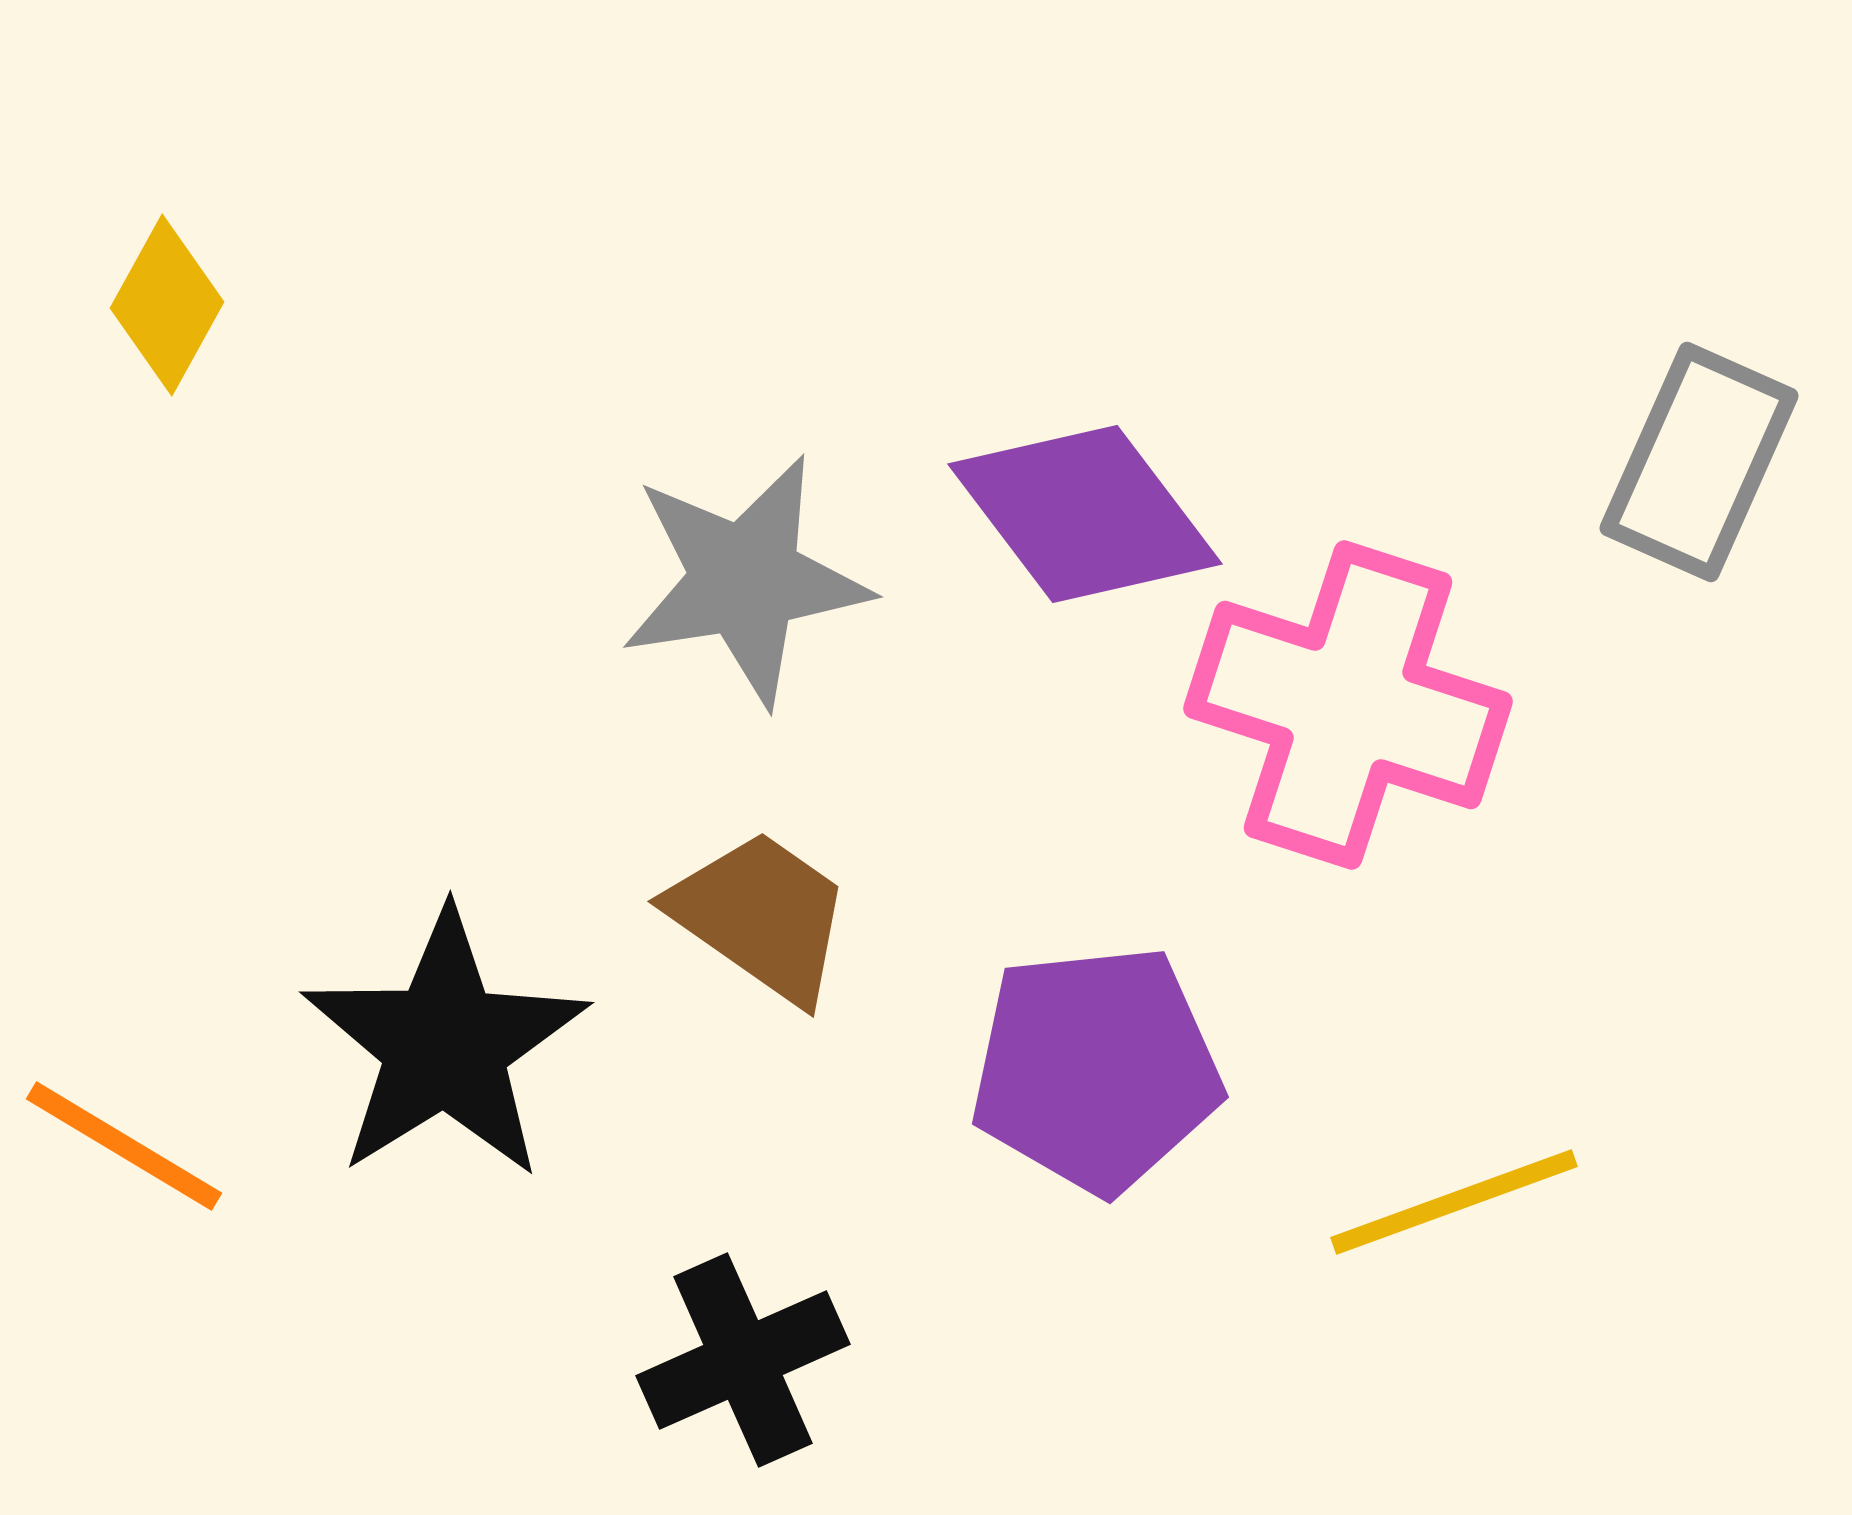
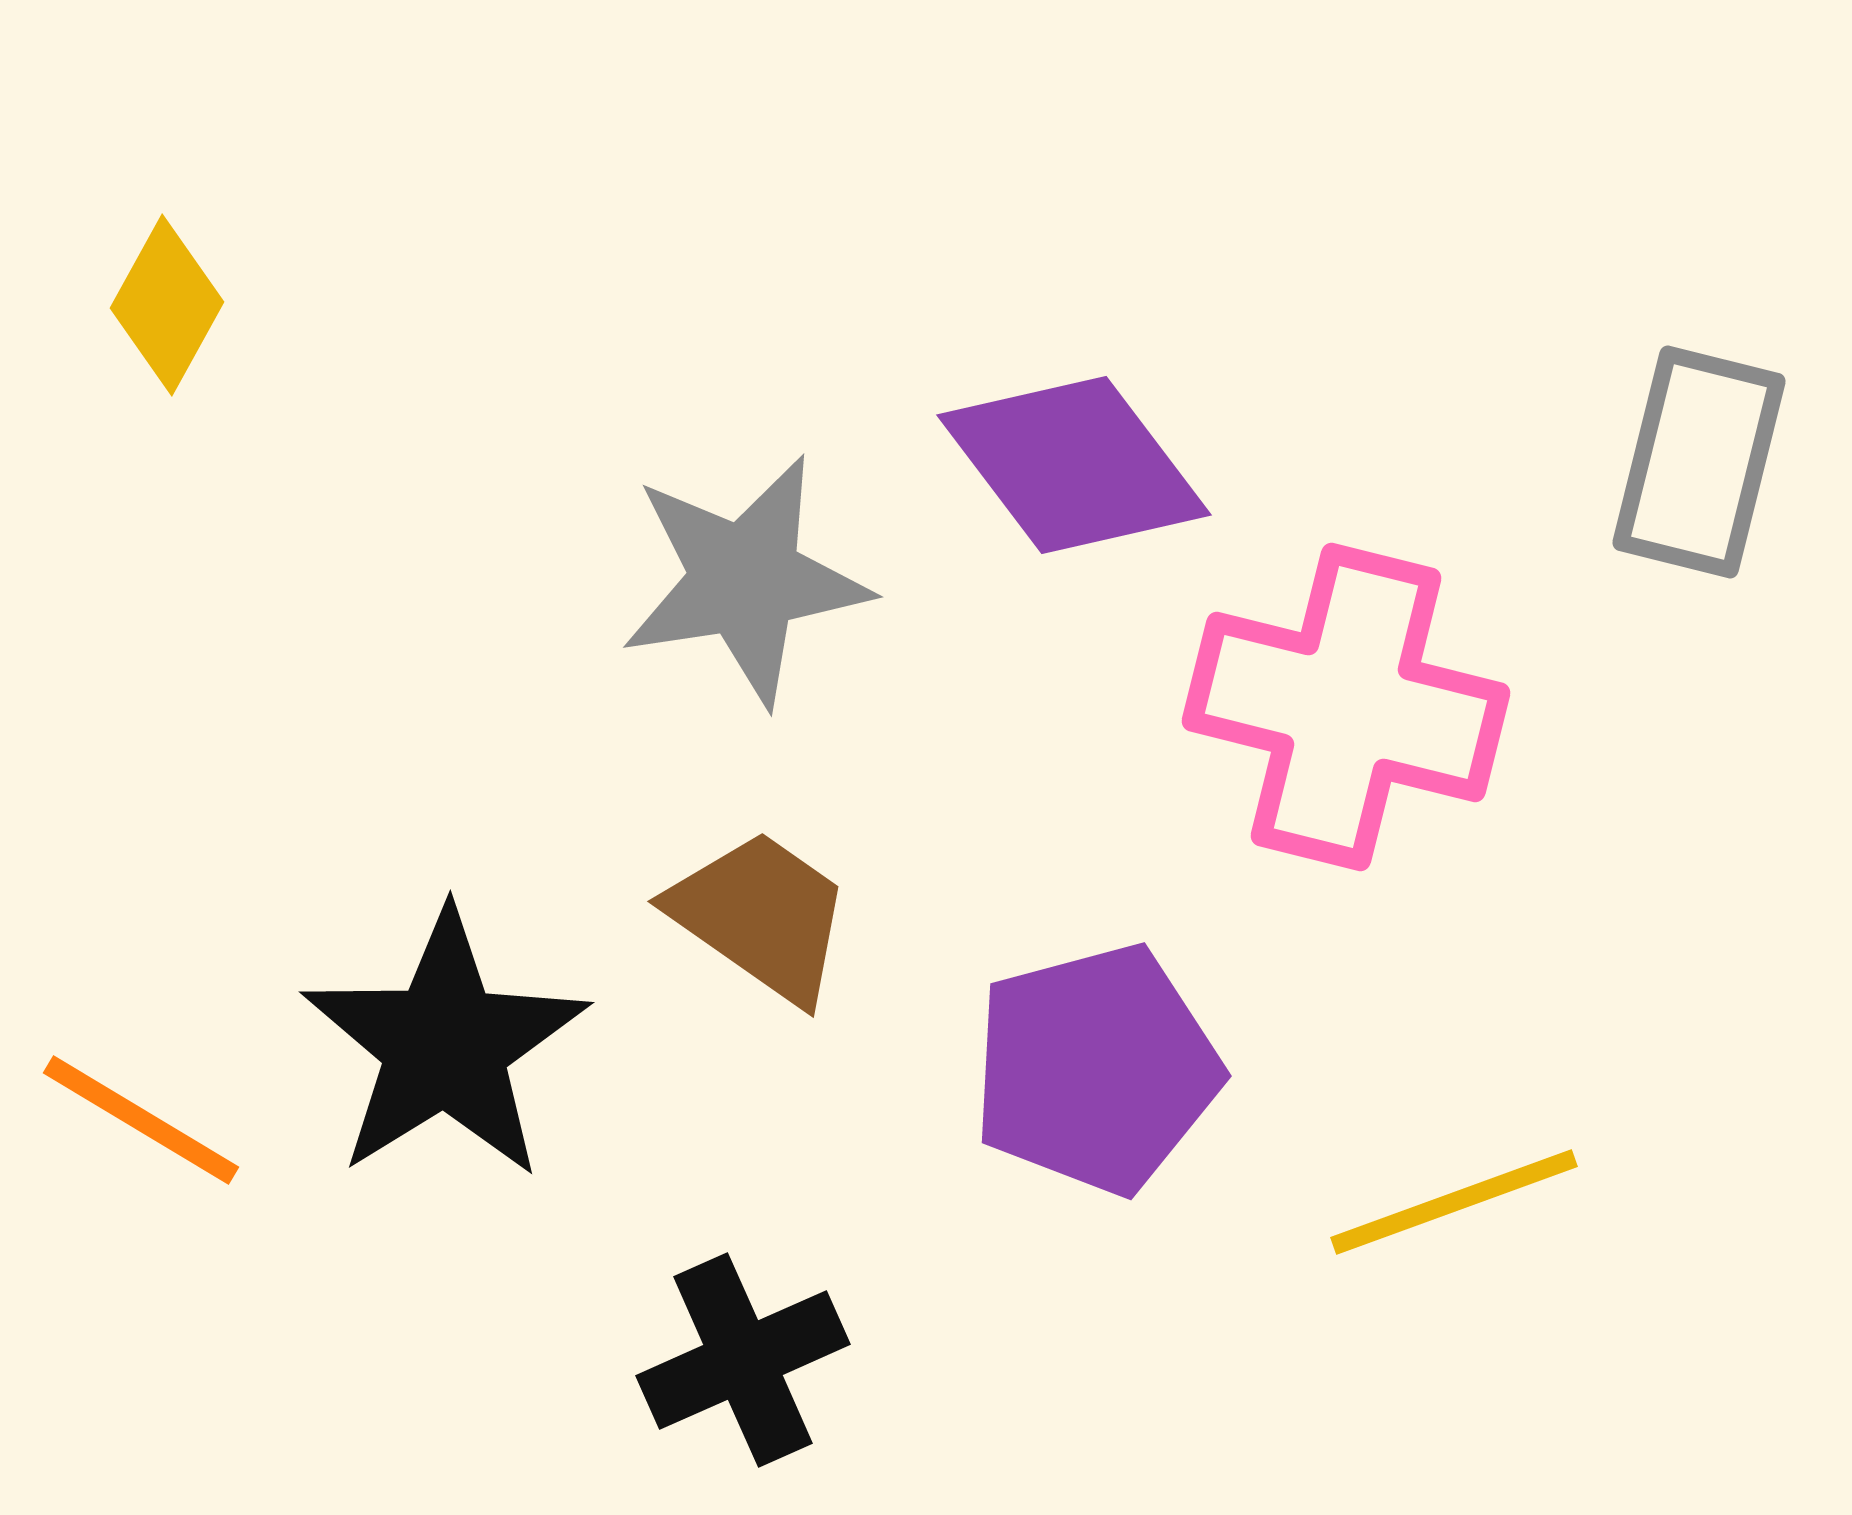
gray rectangle: rotated 10 degrees counterclockwise
purple diamond: moved 11 px left, 49 px up
pink cross: moved 2 px left, 2 px down; rotated 4 degrees counterclockwise
purple pentagon: rotated 9 degrees counterclockwise
orange line: moved 17 px right, 26 px up
